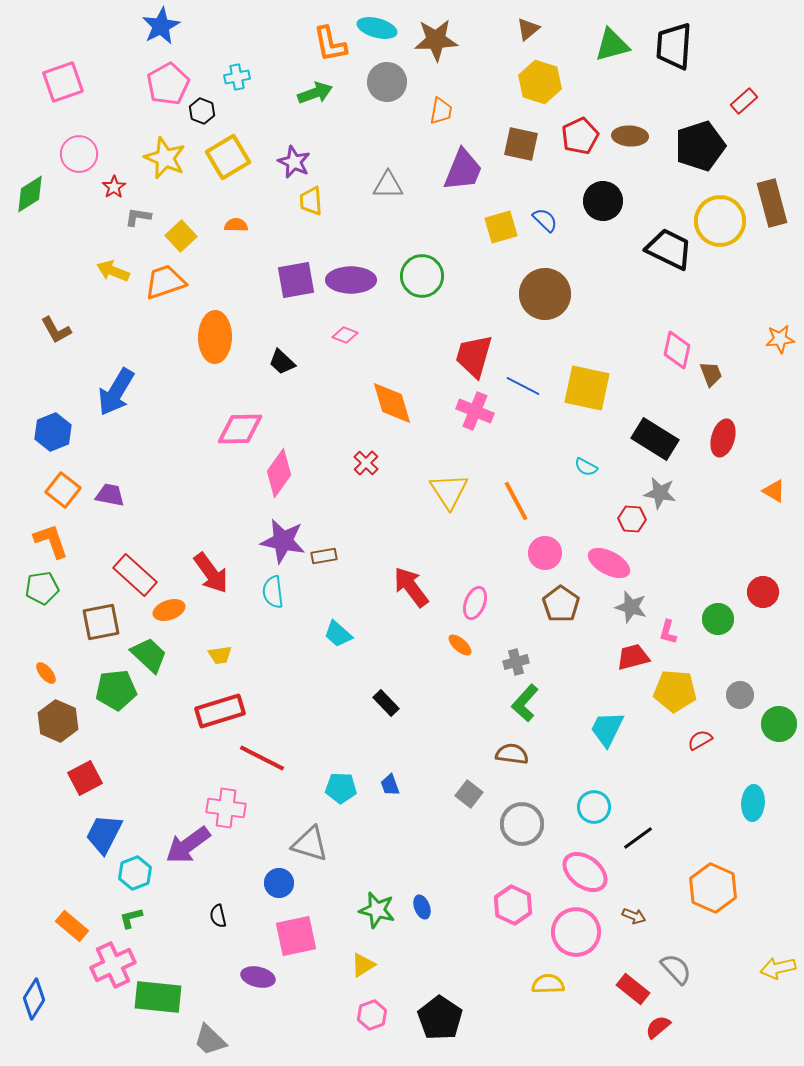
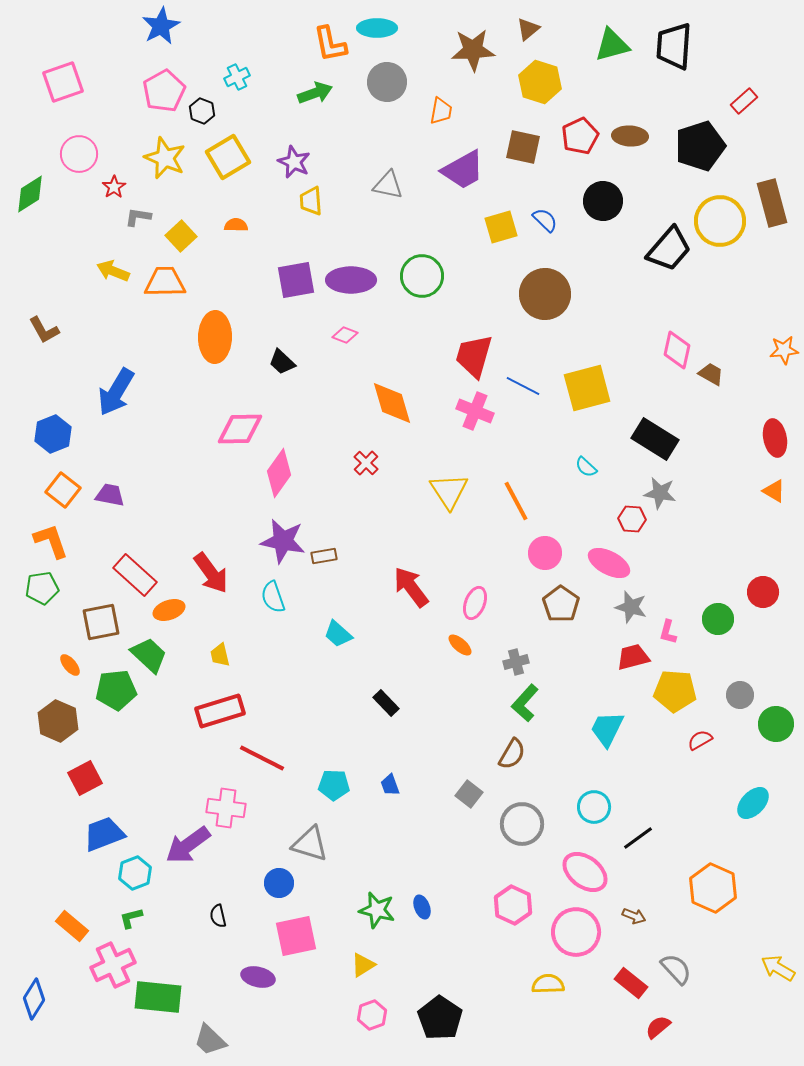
cyan ellipse at (377, 28): rotated 15 degrees counterclockwise
brown star at (436, 40): moved 37 px right, 10 px down
cyan cross at (237, 77): rotated 15 degrees counterclockwise
pink pentagon at (168, 84): moved 4 px left, 7 px down
brown square at (521, 144): moved 2 px right, 3 px down
purple trapezoid at (463, 170): rotated 39 degrees clockwise
gray triangle at (388, 185): rotated 12 degrees clockwise
black trapezoid at (669, 249): rotated 105 degrees clockwise
orange trapezoid at (165, 282): rotated 18 degrees clockwise
brown L-shape at (56, 330): moved 12 px left
orange star at (780, 339): moved 4 px right, 11 px down
brown trapezoid at (711, 374): rotated 40 degrees counterclockwise
yellow square at (587, 388): rotated 27 degrees counterclockwise
blue hexagon at (53, 432): moved 2 px down
red ellipse at (723, 438): moved 52 px right; rotated 27 degrees counterclockwise
cyan semicircle at (586, 467): rotated 15 degrees clockwise
cyan semicircle at (273, 592): moved 5 px down; rotated 12 degrees counterclockwise
yellow trapezoid at (220, 655): rotated 85 degrees clockwise
orange ellipse at (46, 673): moved 24 px right, 8 px up
green circle at (779, 724): moved 3 px left
brown semicircle at (512, 754): rotated 112 degrees clockwise
cyan pentagon at (341, 788): moved 7 px left, 3 px up
cyan ellipse at (753, 803): rotated 40 degrees clockwise
blue trapezoid at (104, 834): rotated 42 degrees clockwise
yellow arrow at (778, 968): rotated 44 degrees clockwise
red rectangle at (633, 989): moved 2 px left, 6 px up
